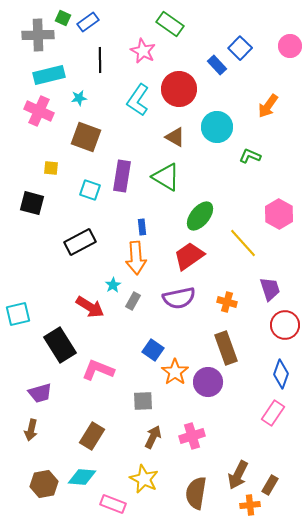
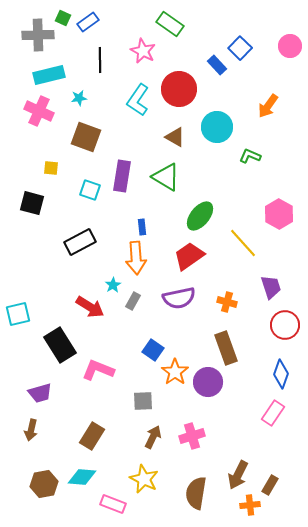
purple trapezoid at (270, 289): moved 1 px right, 2 px up
